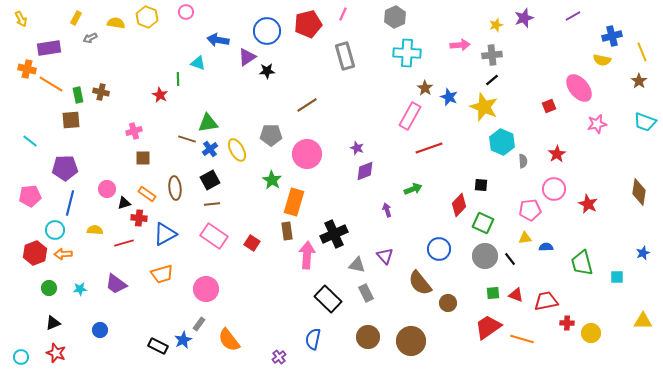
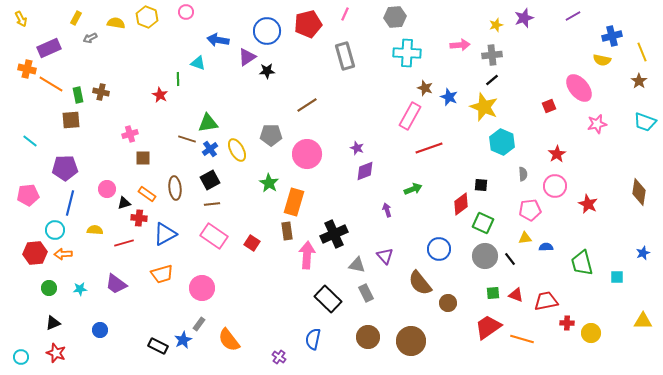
pink line at (343, 14): moved 2 px right
gray hexagon at (395, 17): rotated 20 degrees clockwise
purple rectangle at (49, 48): rotated 15 degrees counterclockwise
brown star at (425, 88): rotated 14 degrees counterclockwise
pink cross at (134, 131): moved 4 px left, 3 px down
gray semicircle at (523, 161): moved 13 px down
green star at (272, 180): moved 3 px left, 3 px down
pink circle at (554, 189): moved 1 px right, 3 px up
pink pentagon at (30, 196): moved 2 px left, 1 px up
red diamond at (459, 205): moved 2 px right, 1 px up; rotated 10 degrees clockwise
red hexagon at (35, 253): rotated 15 degrees clockwise
pink circle at (206, 289): moved 4 px left, 1 px up
purple cross at (279, 357): rotated 16 degrees counterclockwise
